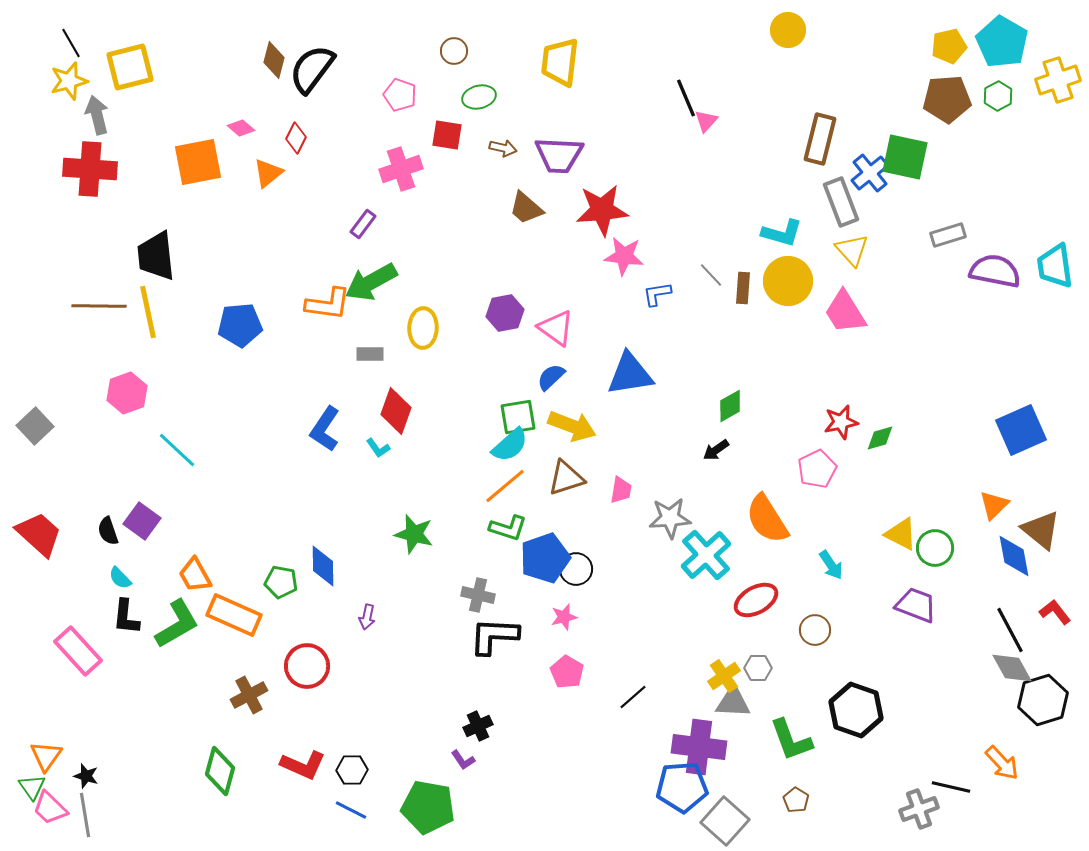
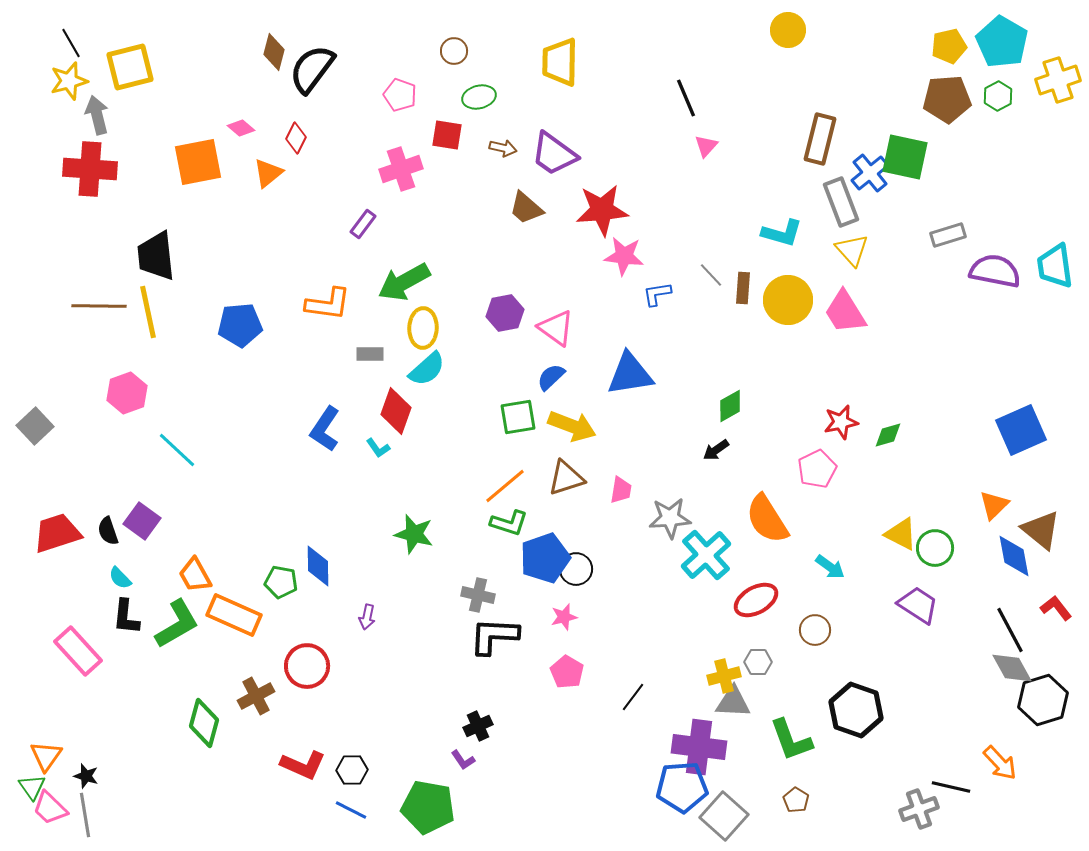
brown diamond at (274, 60): moved 8 px up
yellow trapezoid at (560, 62): rotated 6 degrees counterclockwise
pink triangle at (706, 121): moved 25 px down
purple trapezoid at (559, 155): moved 5 px left, 1 px up; rotated 33 degrees clockwise
yellow circle at (788, 281): moved 19 px down
green arrow at (371, 282): moved 33 px right
green diamond at (880, 438): moved 8 px right, 3 px up
cyan semicircle at (510, 445): moved 83 px left, 76 px up
green L-shape at (508, 528): moved 1 px right, 5 px up
red trapezoid at (39, 534): moved 18 px right, 1 px up; rotated 60 degrees counterclockwise
cyan arrow at (831, 565): moved 1 px left, 2 px down; rotated 20 degrees counterclockwise
blue diamond at (323, 566): moved 5 px left
purple trapezoid at (916, 605): moved 2 px right; rotated 12 degrees clockwise
red L-shape at (1055, 612): moved 1 px right, 4 px up
gray hexagon at (758, 668): moved 6 px up
yellow cross at (724, 676): rotated 20 degrees clockwise
brown cross at (249, 695): moved 7 px right, 1 px down
black line at (633, 697): rotated 12 degrees counterclockwise
orange arrow at (1002, 763): moved 2 px left
green diamond at (220, 771): moved 16 px left, 48 px up
gray square at (725, 821): moved 1 px left, 5 px up
